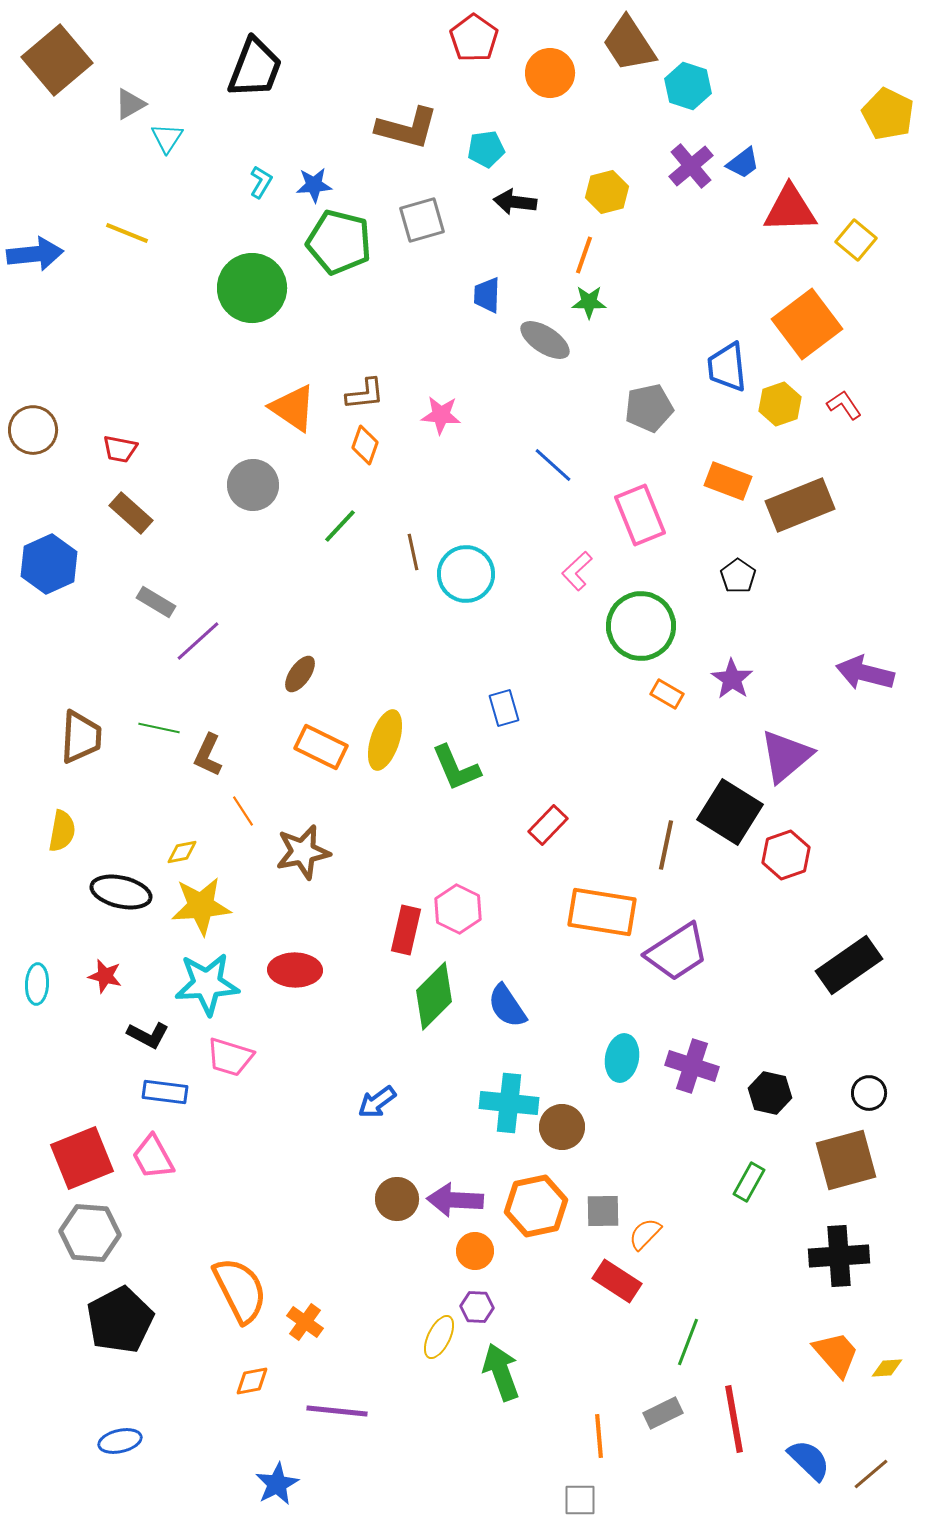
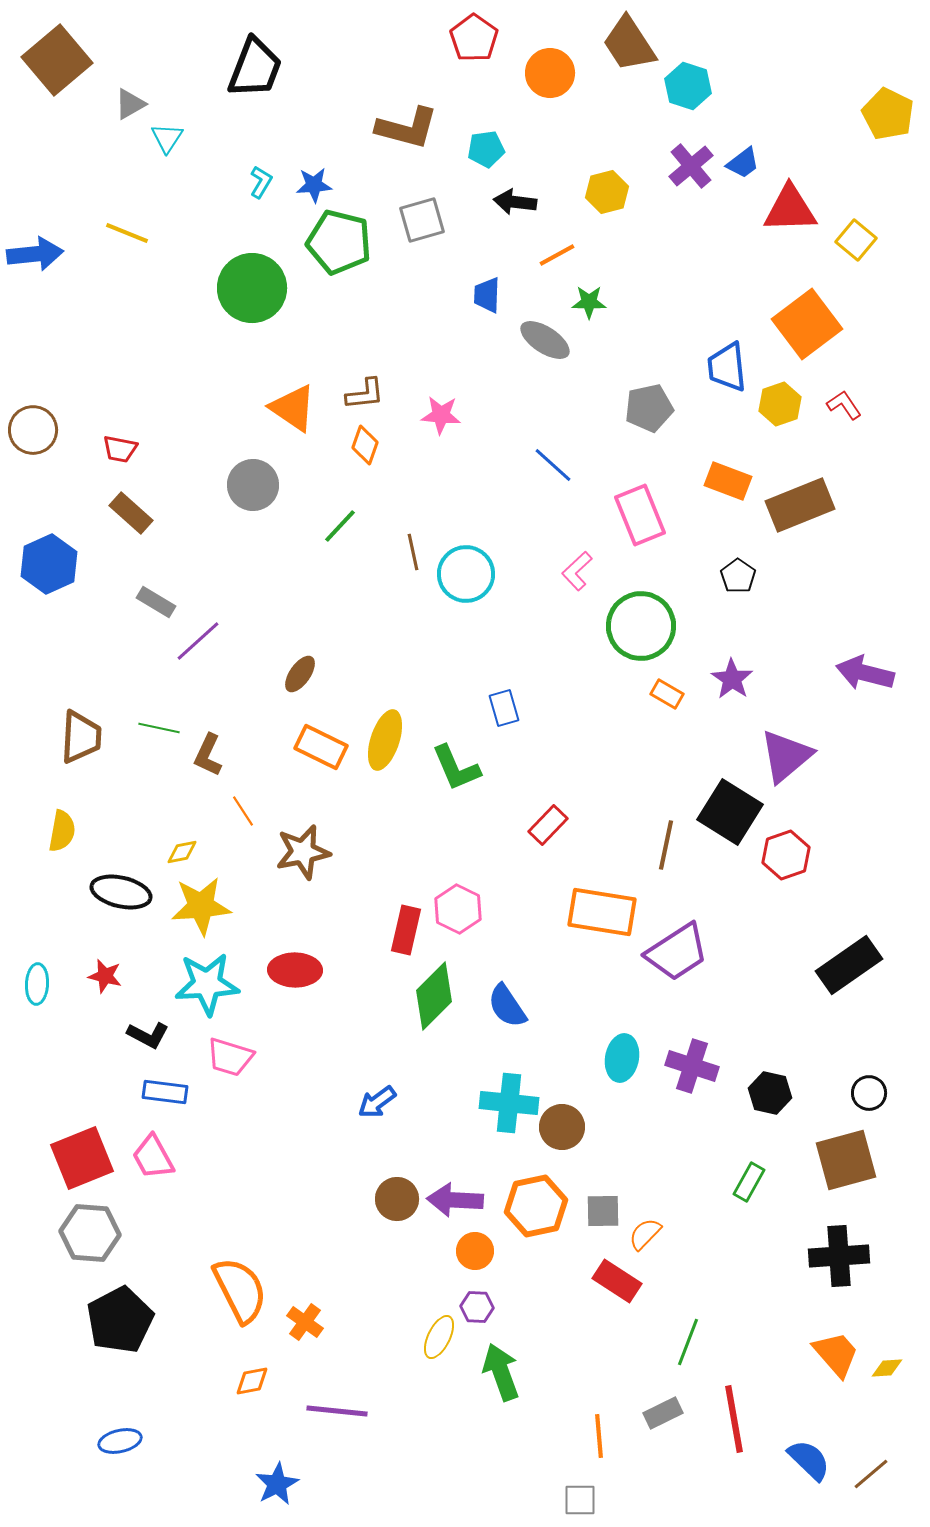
orange line at (584, 255): moved 27 px left; rotated 42 degrees clockwise
